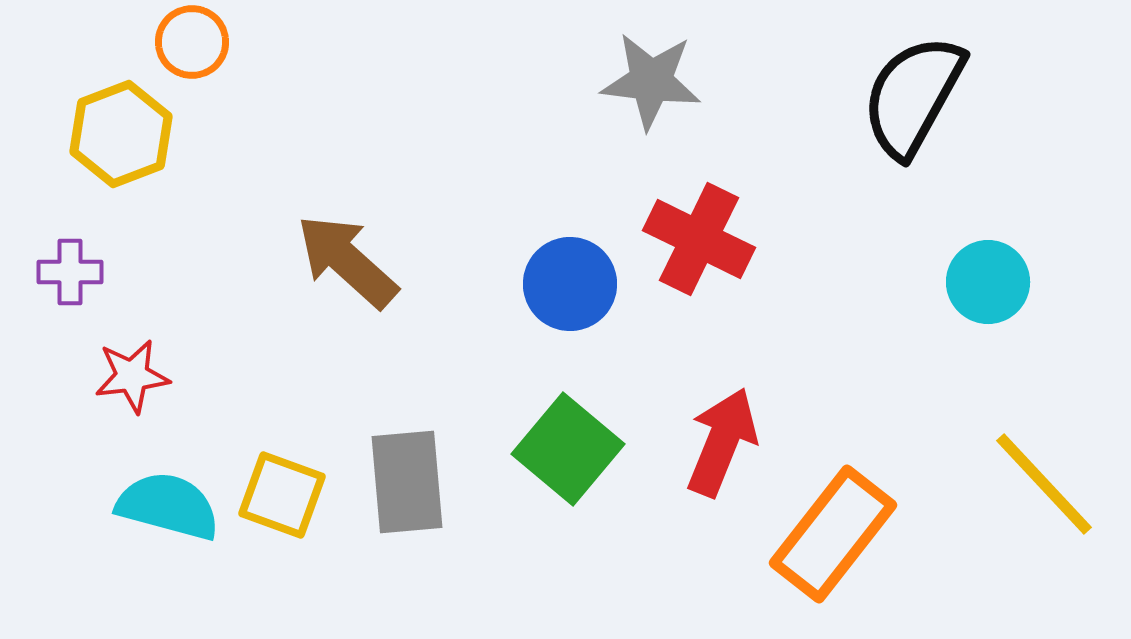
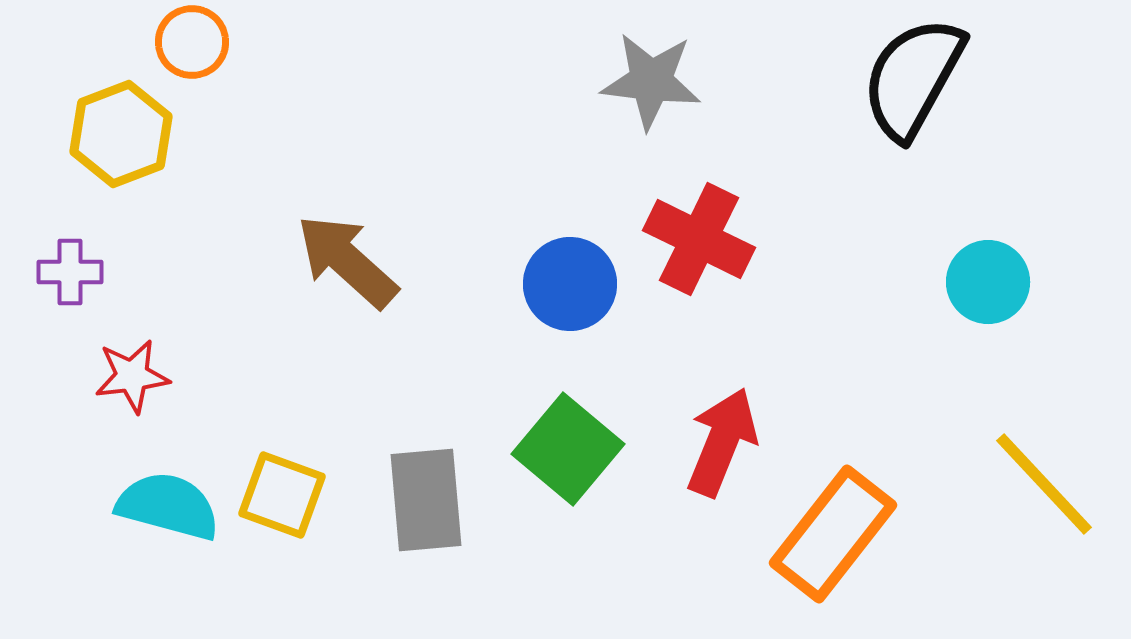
black semicircle: moved 18 px up
gray rectangle: moved 19 px right, 18 px down
